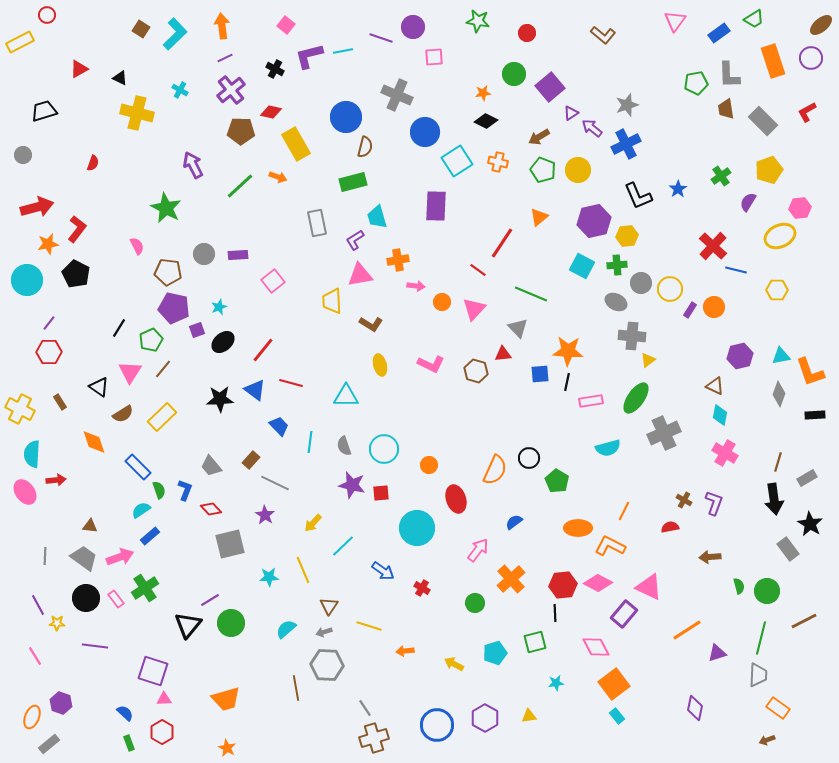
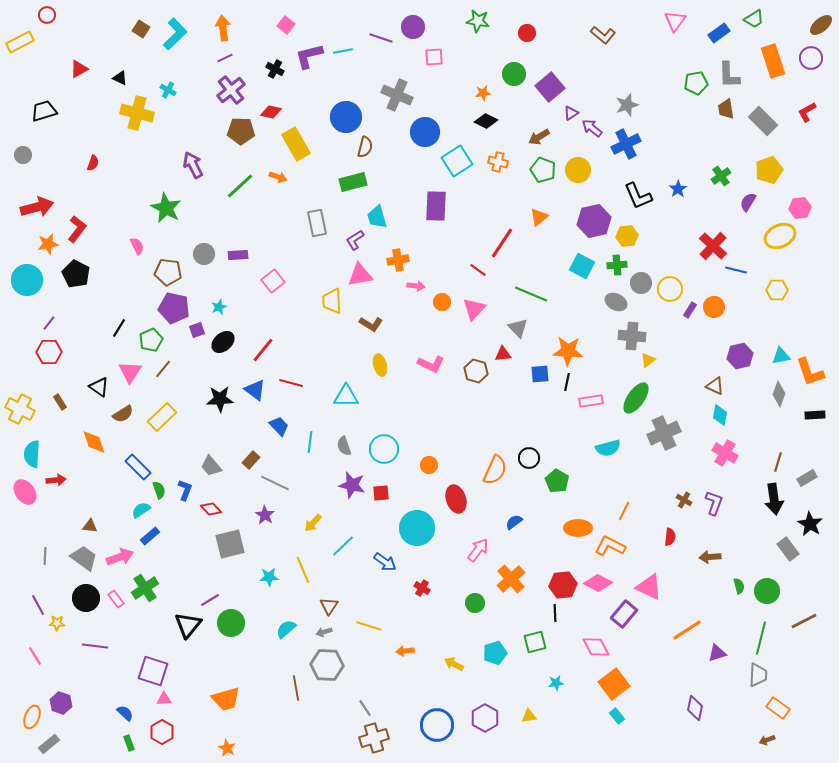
orange arrow at (222, 26): moved 1 px right, 2 px down
cyan cross at (180, 90): moved 12 px left
red semicircle at (670, 527): moved 10 px down; rotated 108 degrees clockwise
blue arrow at (383, 571): moved 2 px right, 9 px up
